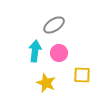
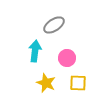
pink circle: moved 8 px right, 5 px down
yellow square: moved 4 px left, 8 px down
